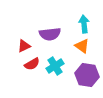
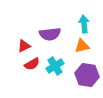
orange triangle: rotated 49 degrees counterclockwise
